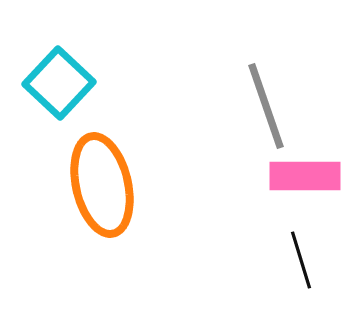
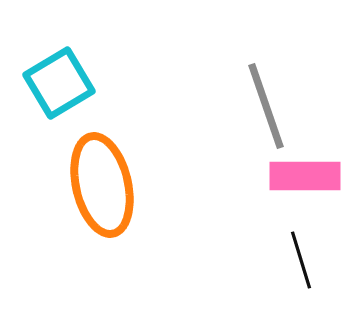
cyan square: rotated 16 degrees clockwise
